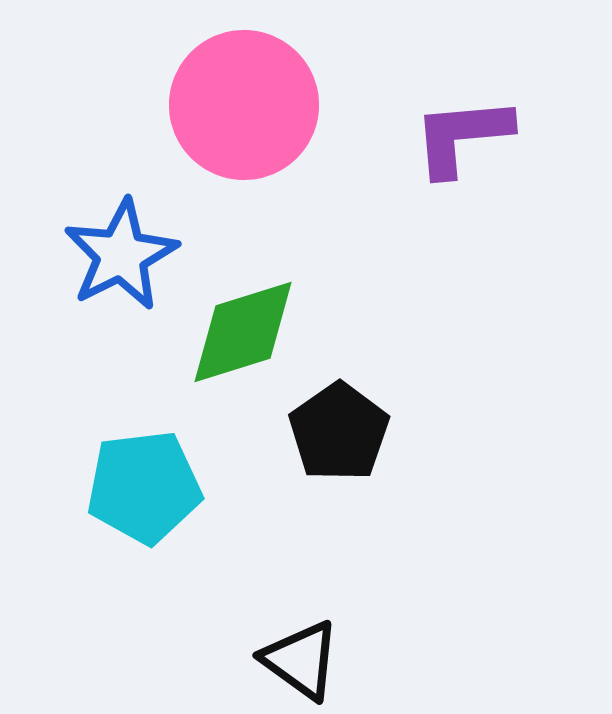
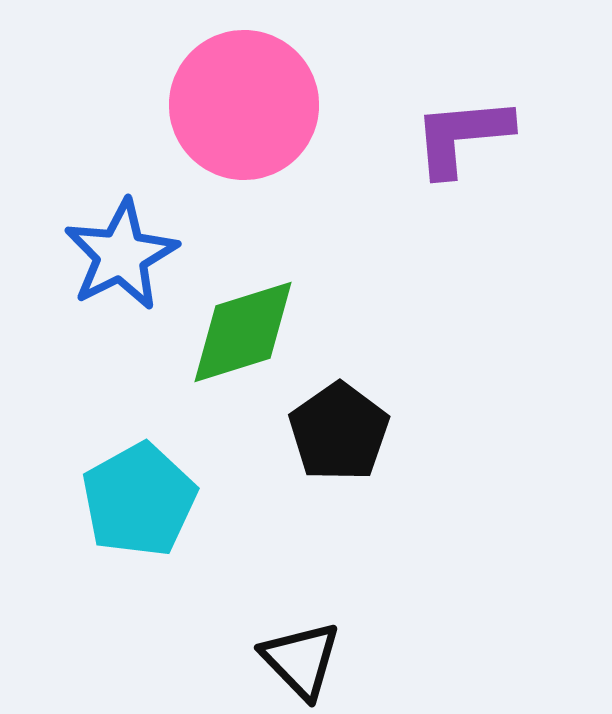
cyan pentagon: moved 5 px left, 13 px down; rotated 22 degrees counterclockwise
black triangle: rotated 10 degrees clockwise
